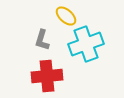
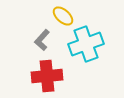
yellow ellipse: moved 3 px left
gray L-shape: rotated 25 degrees clockwise
